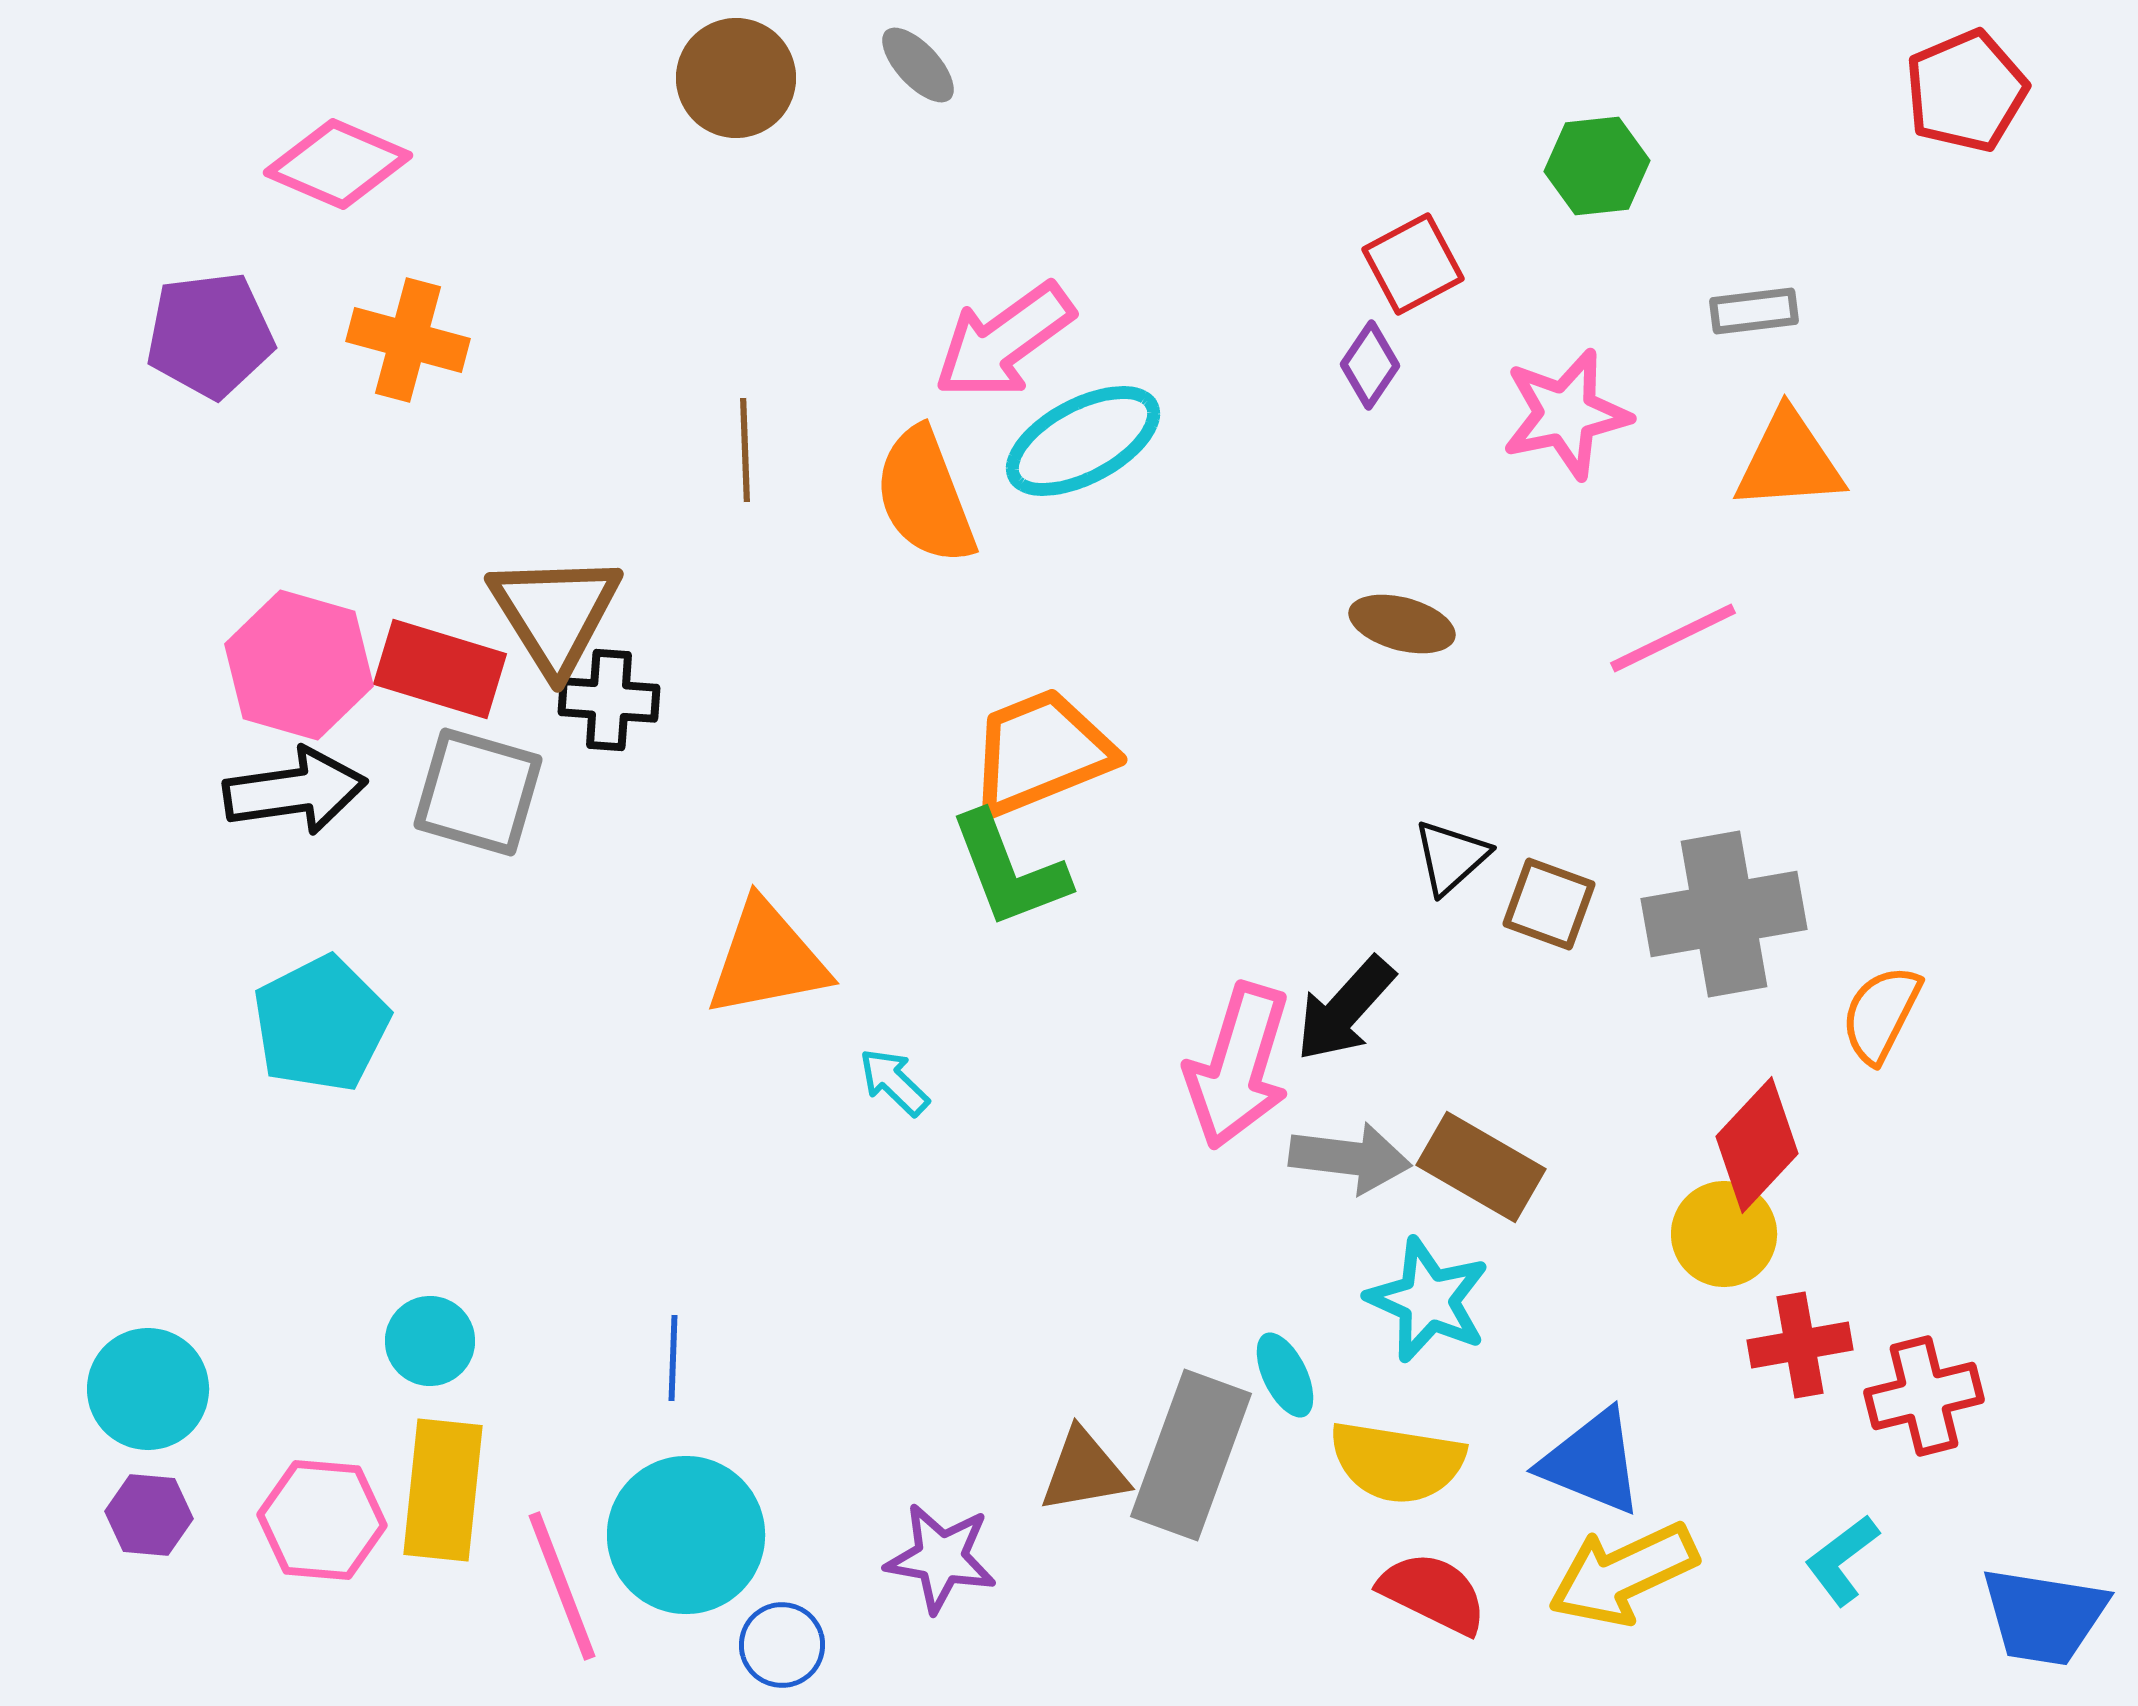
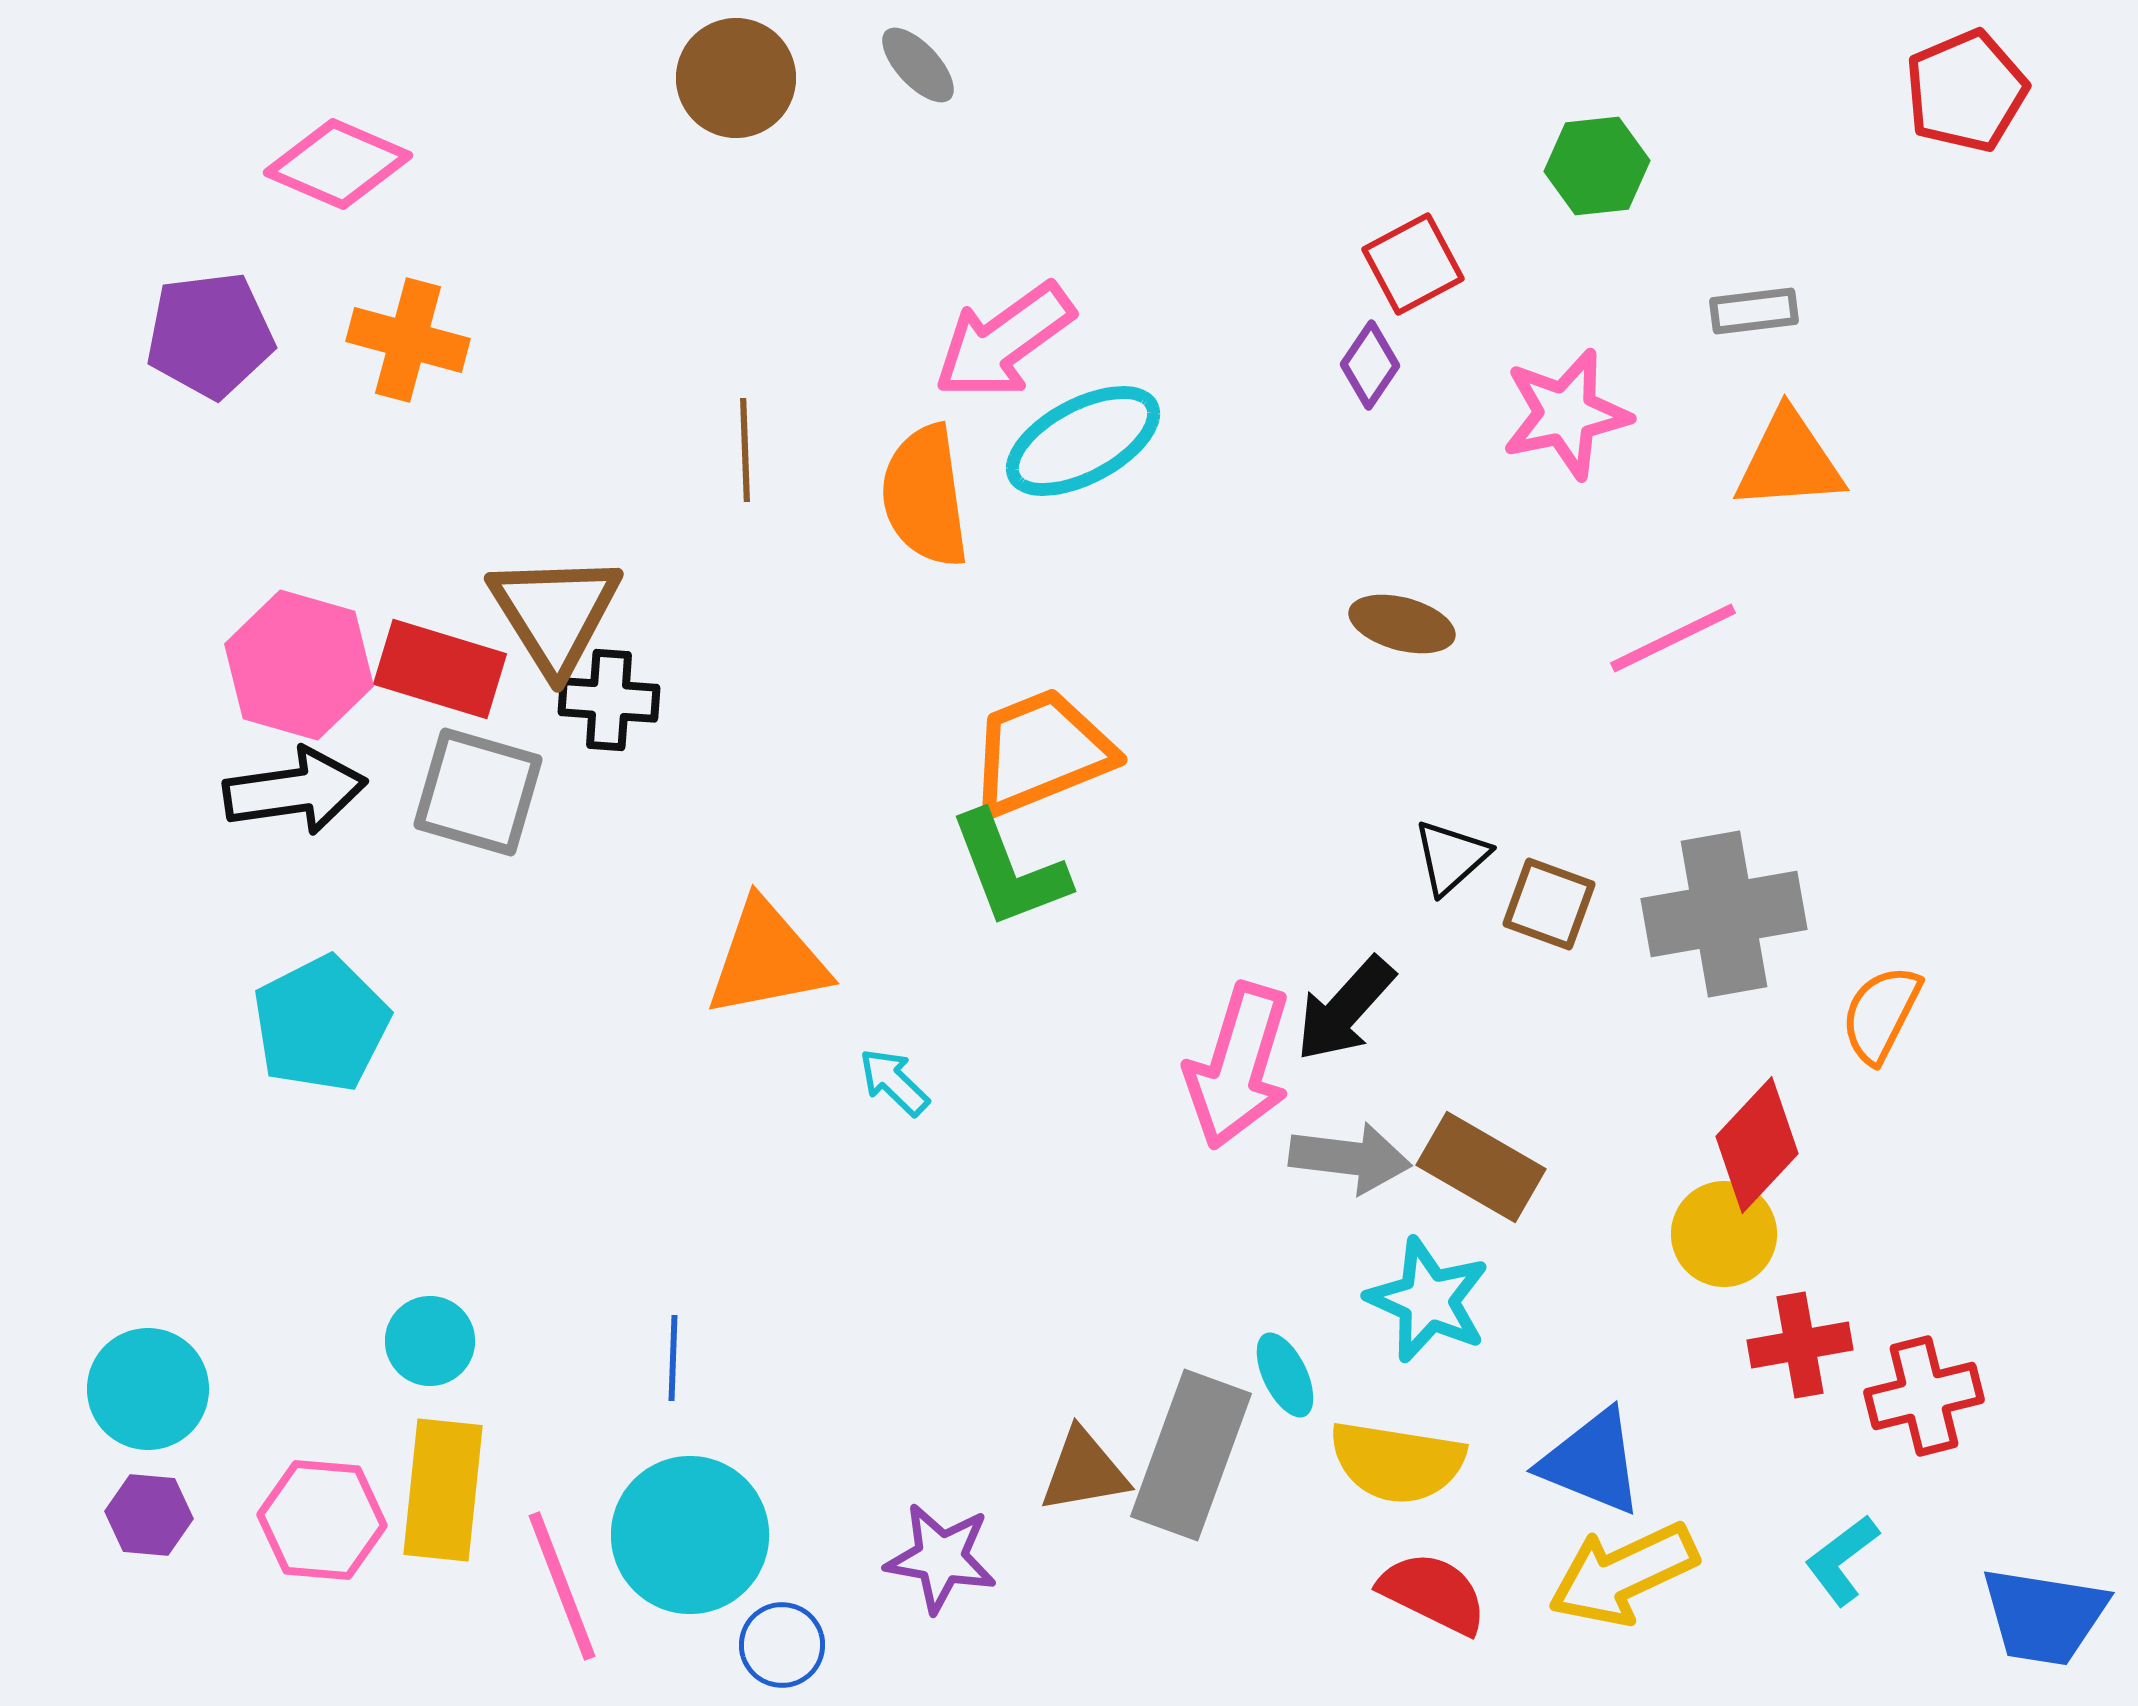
orange semicircle at (925, 496): rotated 13 degrees clockwise
cyan circle at (686, 1535): moved 4 px right
